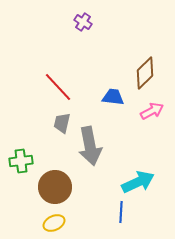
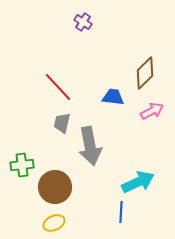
green cross: moved 1 px right, 4 px down
